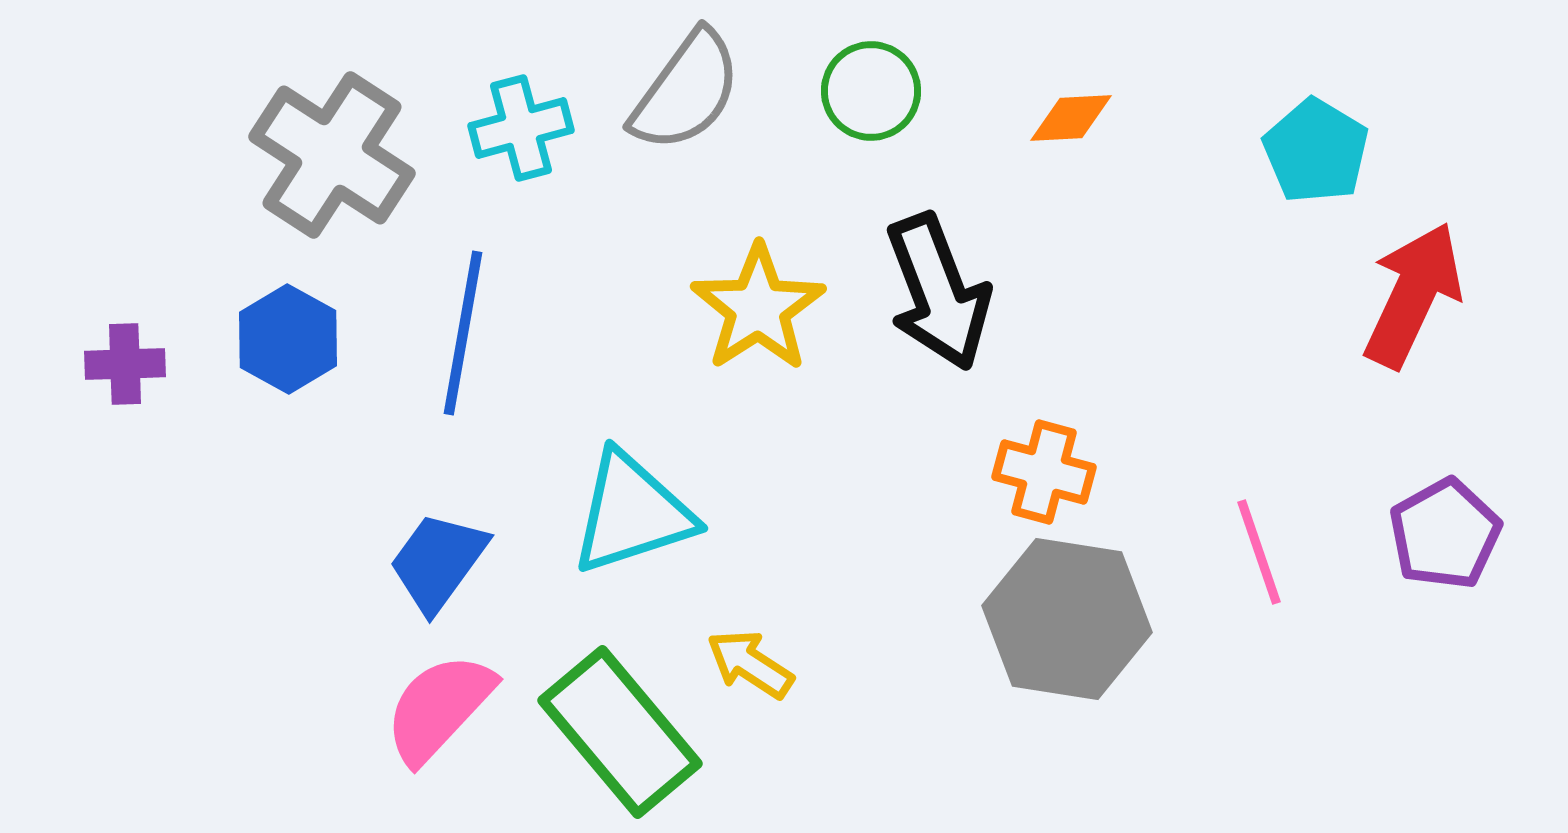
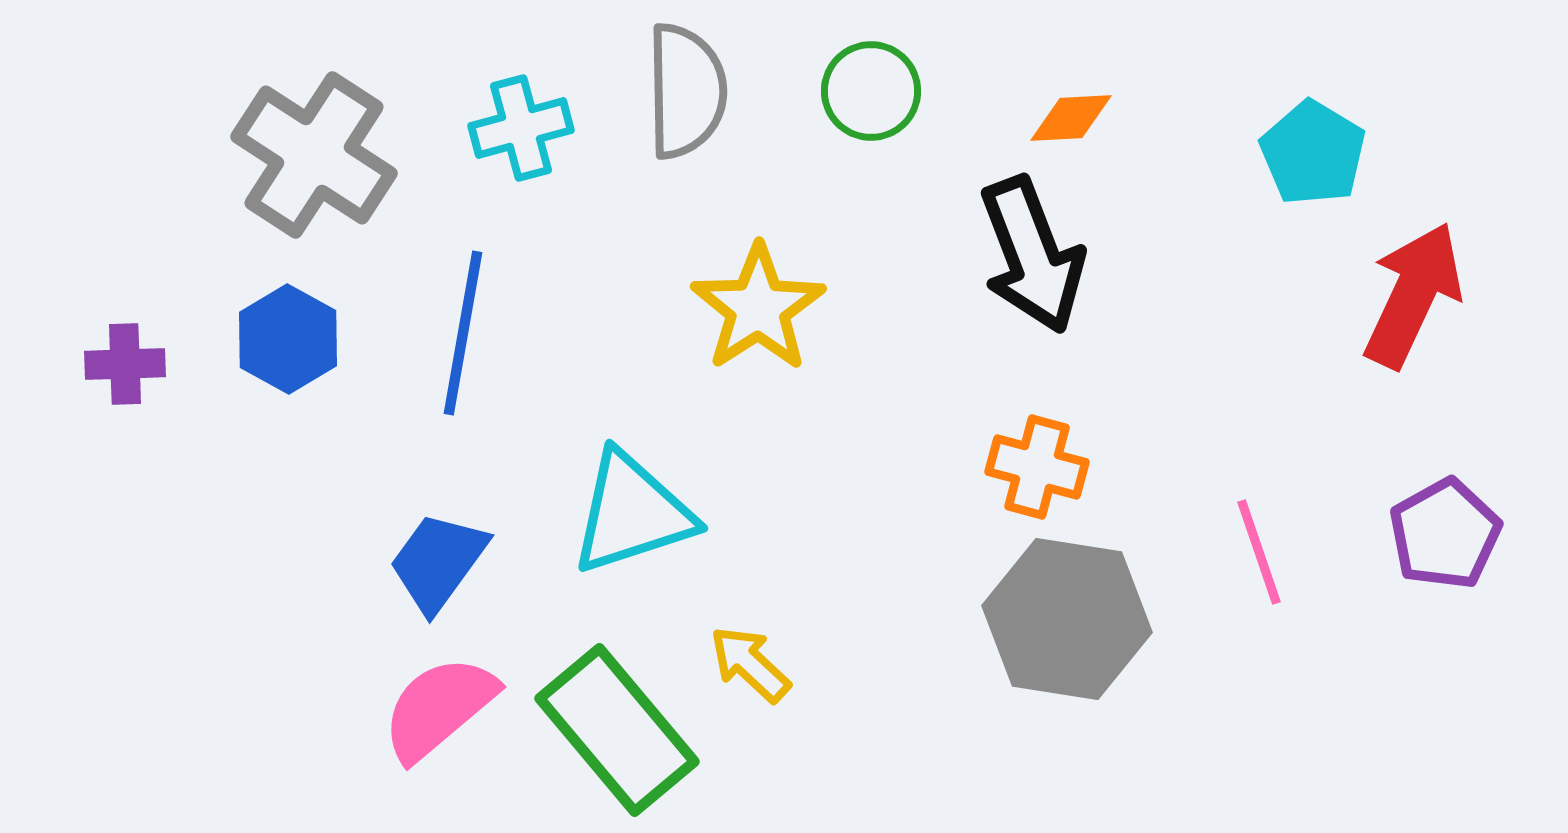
gray semicircle: rotated 37 degrees counterclockwise
cyan pentagon: moved 3 px left, 2 px down
gray cross: moved 18 px left
black arrow: moved 94 px right, 37 px up
orange cross: moved 7 px left, 5 px up
yellow arrow: rotated 10 degrees clockwise
pink semicircle: rotated 7 degrees clockwise
green rectangle: moved 3 px left, 2 px up
